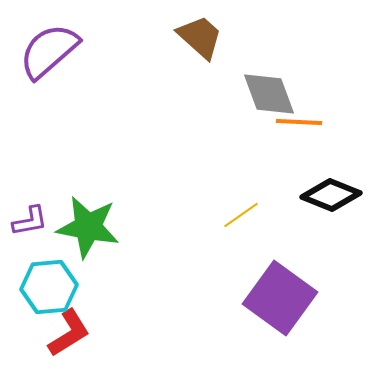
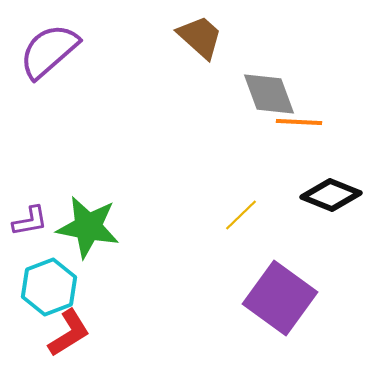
yellow line: rotated 9 degrees counterclockwise
cyan hexagon: rotated 16 degrees counterclockwise
